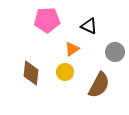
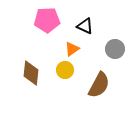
black triangle: moved 4 px left
gray circle: moved 3 px up
yellow circle: moved 2 px up
